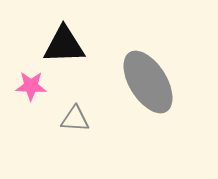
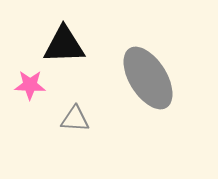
gray ellipse: moved 4 px up
pink star: moved 1 px left, 1 px up
